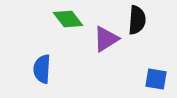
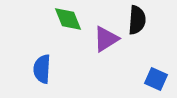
green diamond: rotated 16 degrees clockwise
blue square: rotated 15 degrees clockwise
